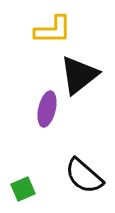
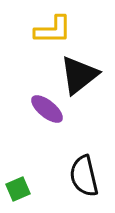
purple ellipse: rotated 64 degrees counterclockwise
black semicircle: rotated 36 degrees clockwise
green square: moved 5 px left
